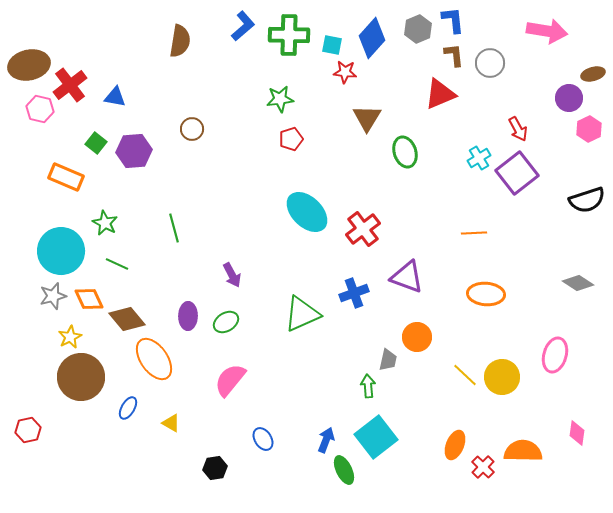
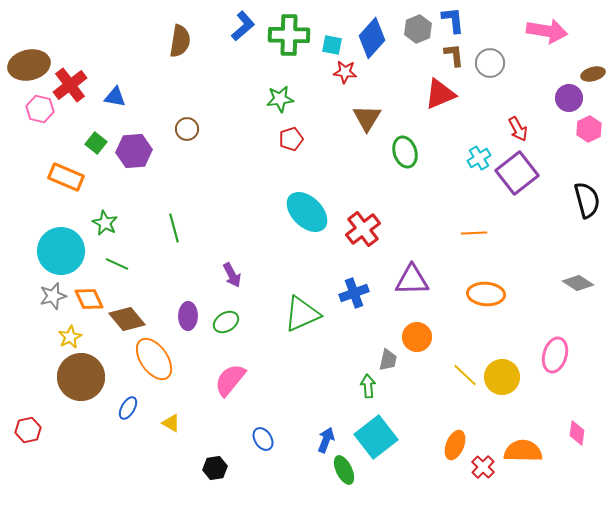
brown circle at (192, 129): moved 5 px left
black semicircle at (587, 200): rotated 87 degrees counterclockwise
purple triangle at (407, 277): moved 5 px right, 3 px down; rotated 21 degrees counterclockwise
